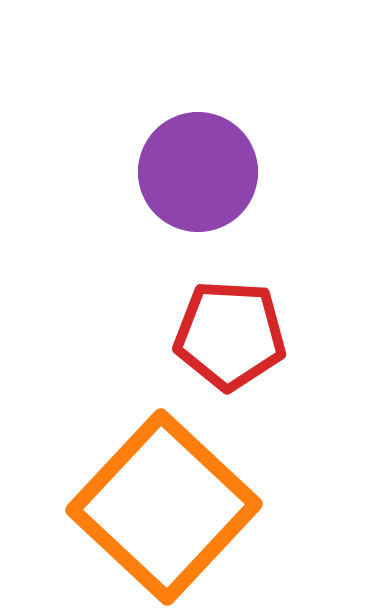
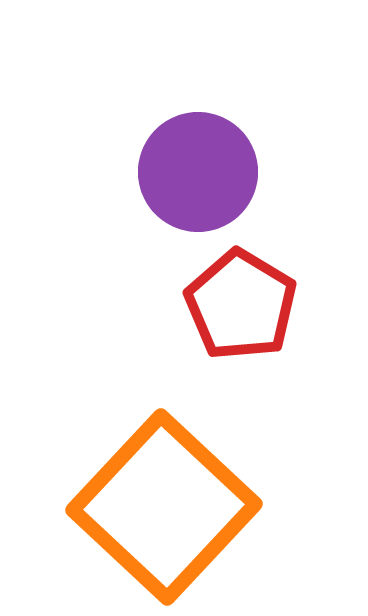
red pentagon: moved 11 px right, 30 px up; rotated 28 degrees clockwise
